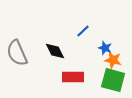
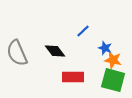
black diamond: rotated 10 degrees counterclockwise
